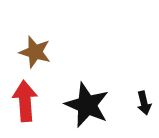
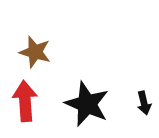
black star: moved 1 px up
